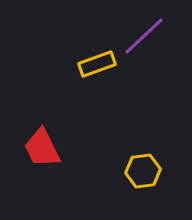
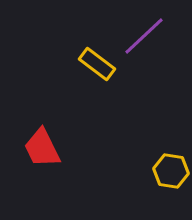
yellow rectangle: rotated 57 degrees clockwise
yellow hexagon: moved 28 px right; rotated 16 degrees clockwise
